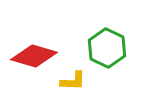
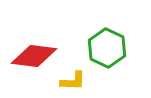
red diamond: rotated 9 degrees counterclockwise
